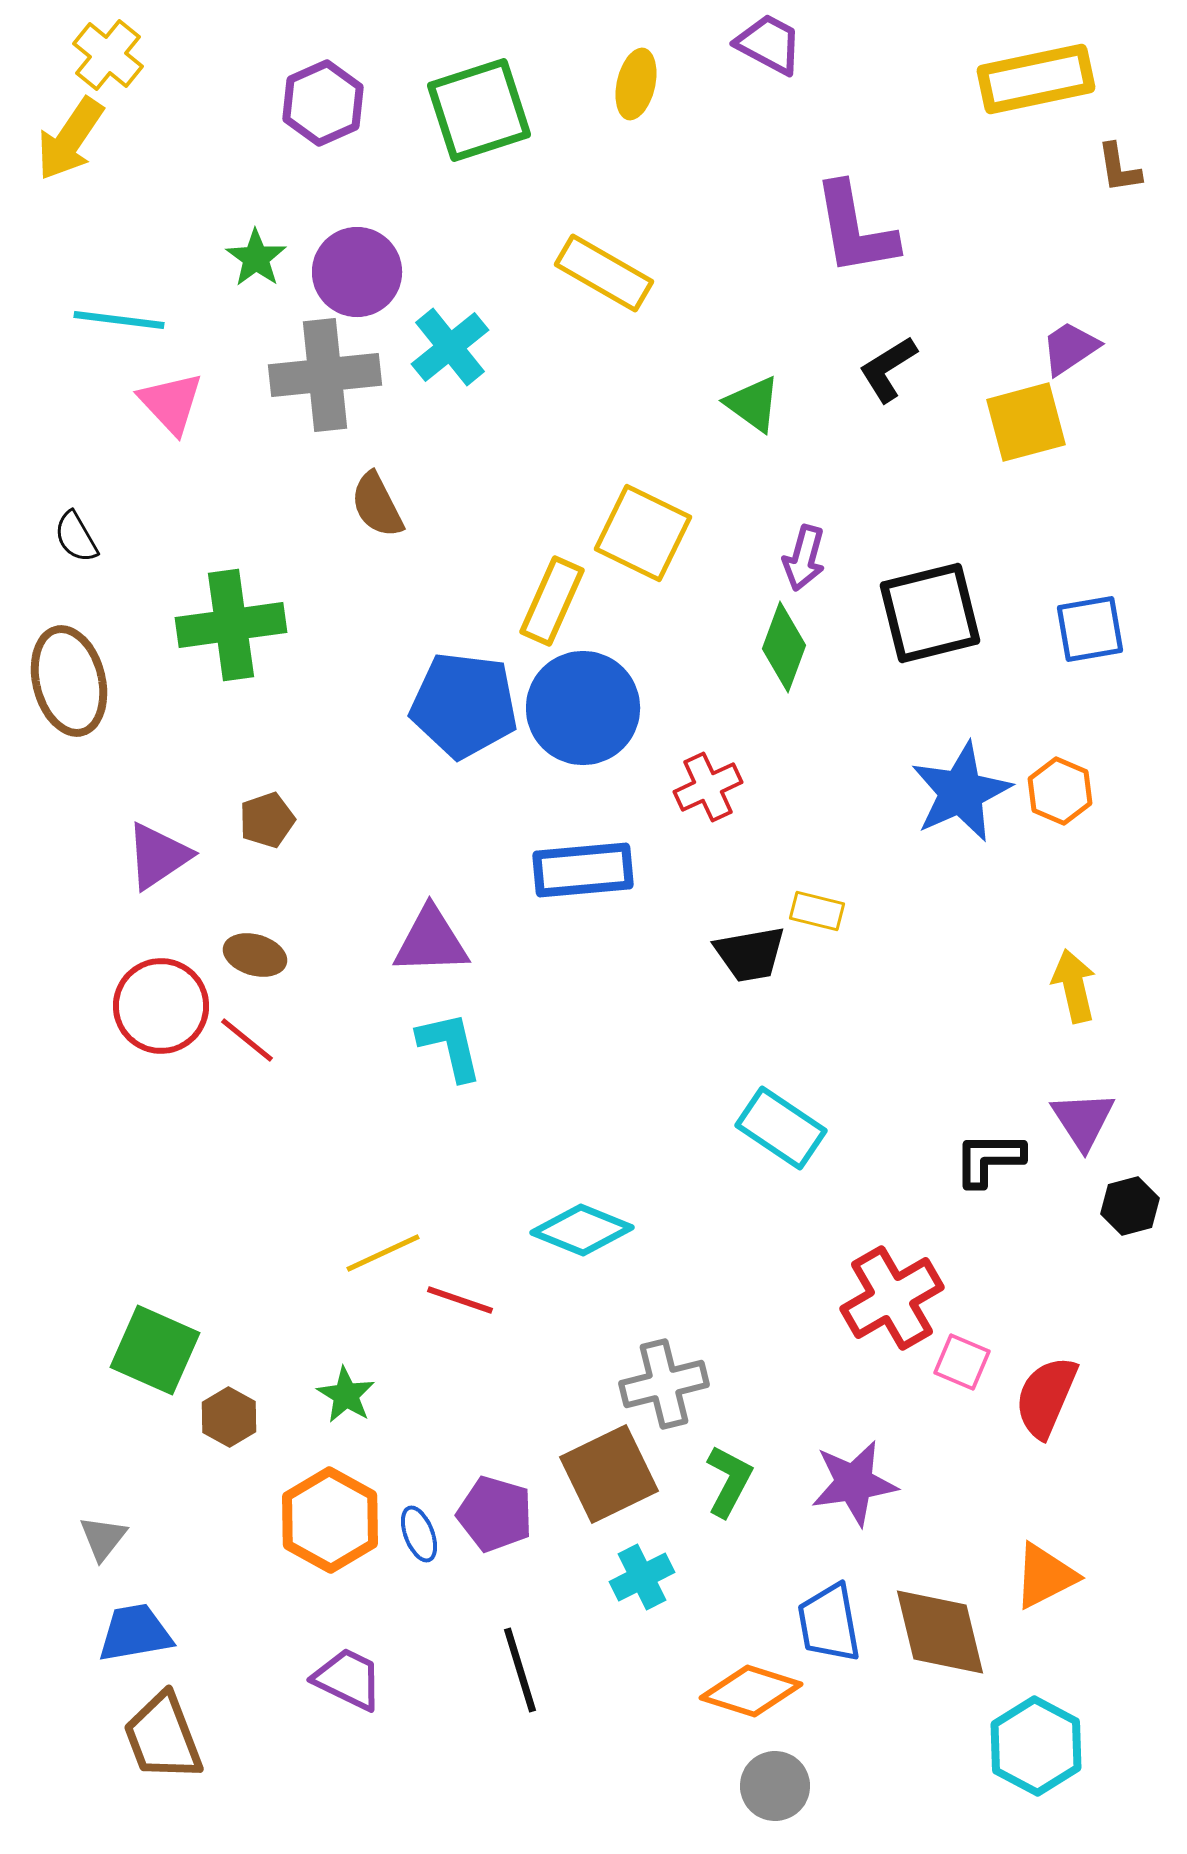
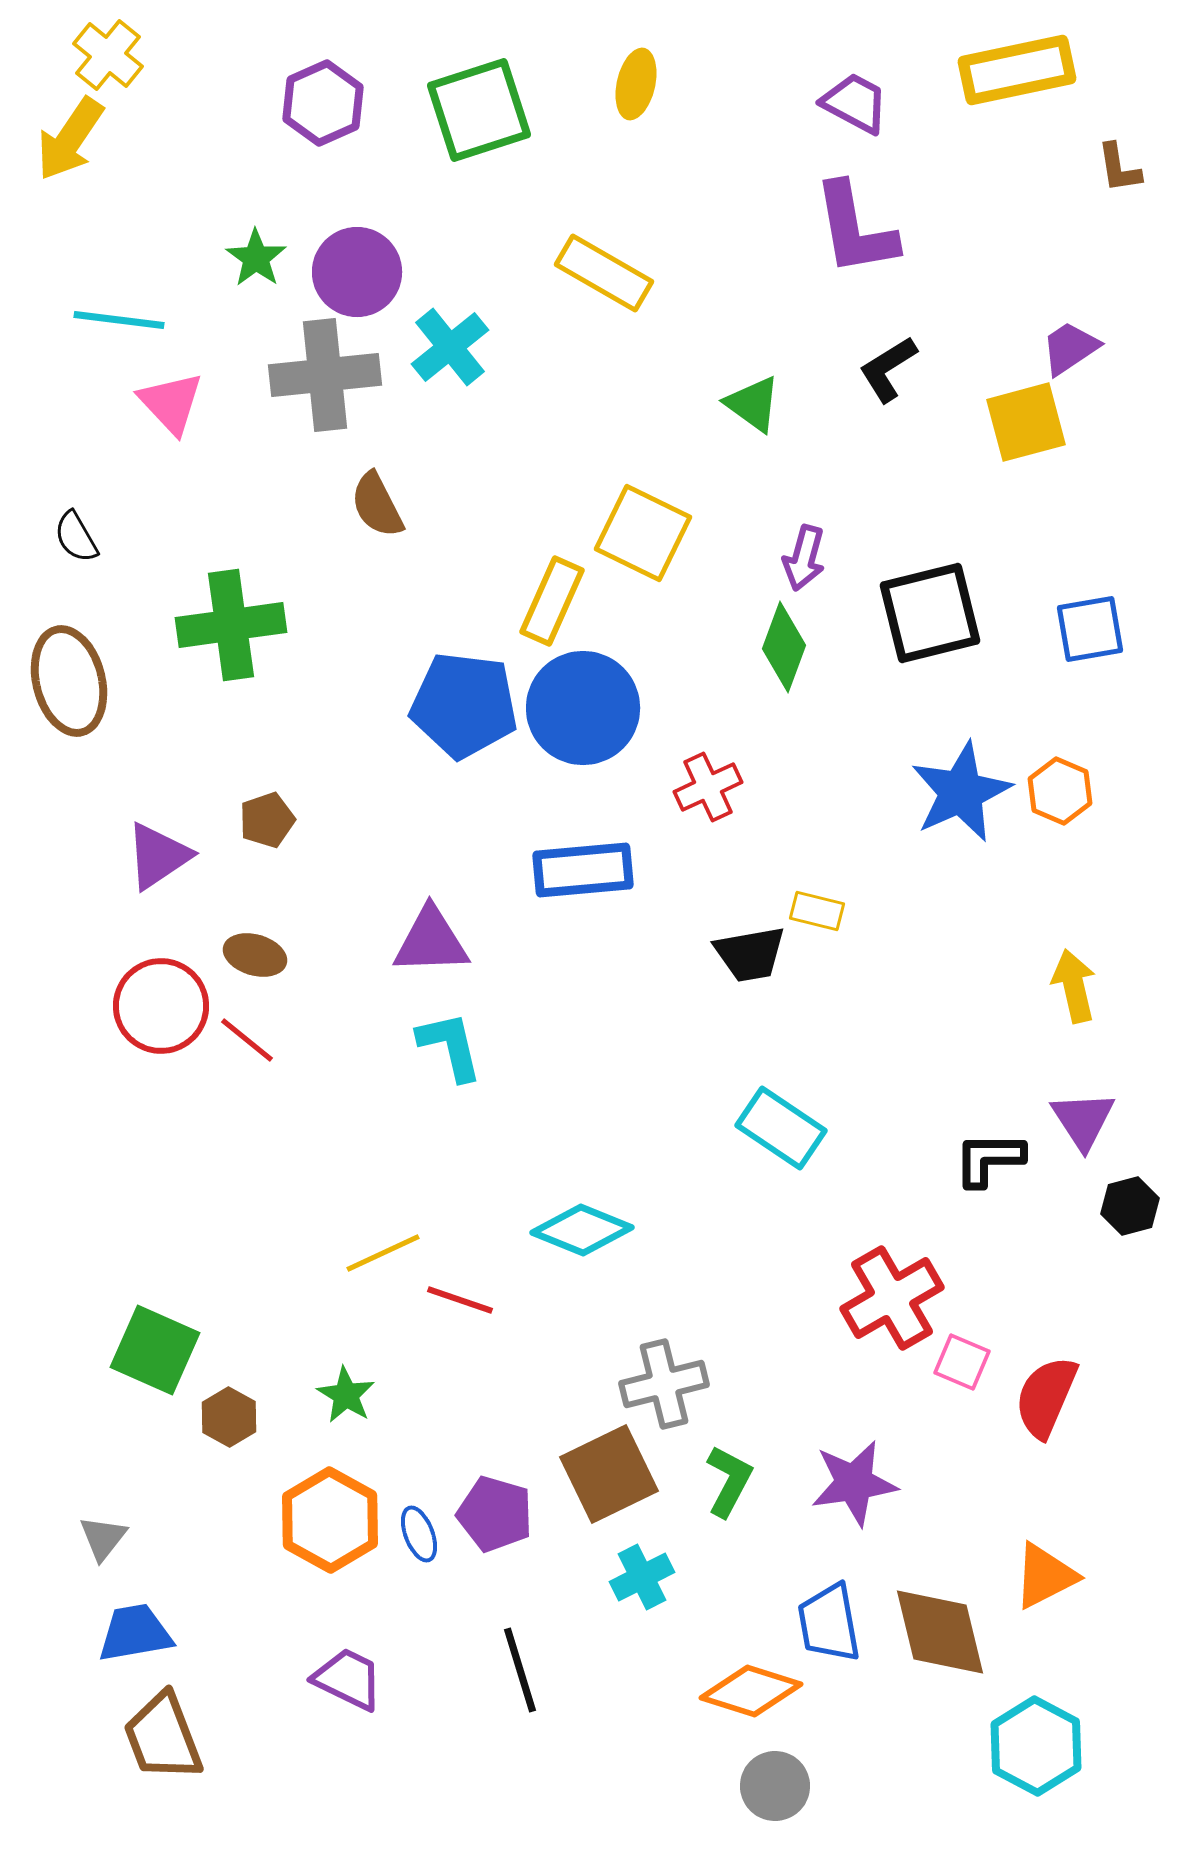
purple trapezoid at (769, 44): moved 86 px right, 59 px down
yellow rectangle at (1036, 79): moved 19 px left, 9 px up
